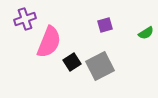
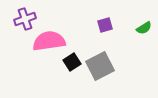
green semicircle: moved 2 px left, 5 px up
pink semicircle: moved 1 px up; rotated 120 degrees counterclockwise
